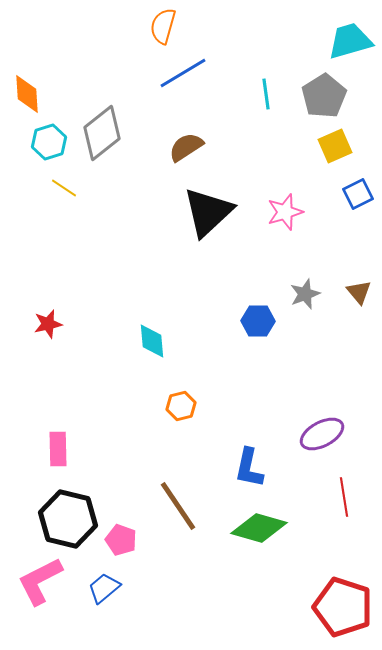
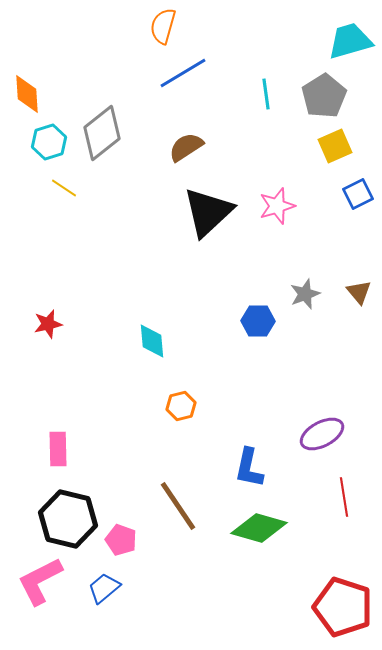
pink star: moved 8 px left, 6 px up
